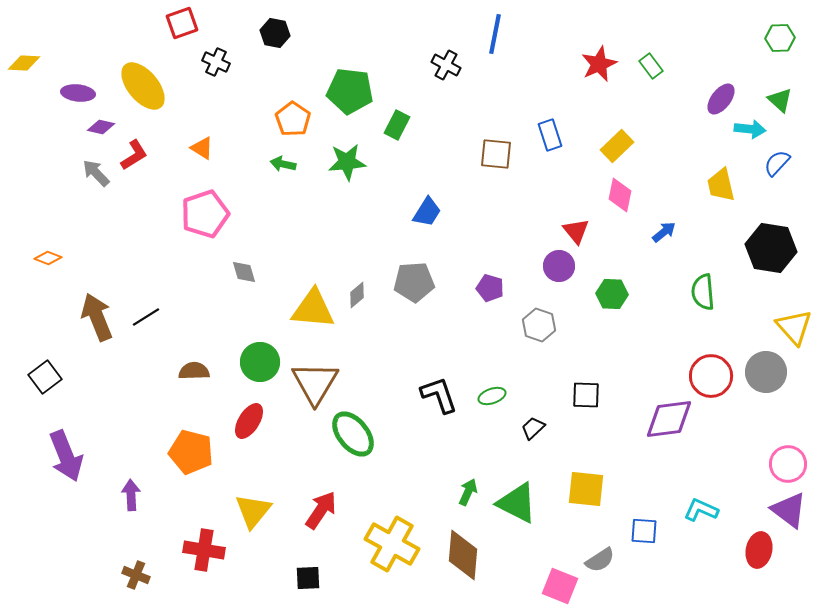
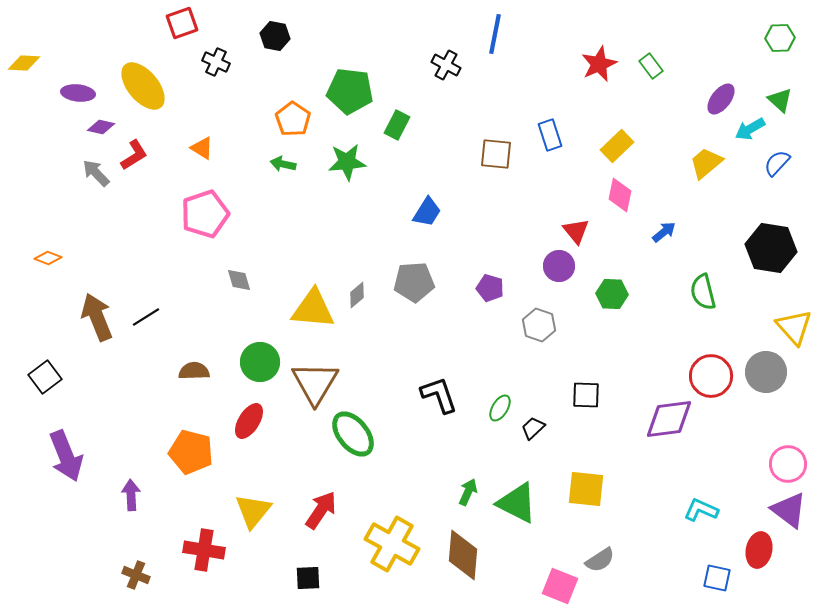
black hexagon at (275, 33): moved 3 px down
cyan arrow at (750, 129): rotated 144 degrees clockwise
yellow trapezoid at (721, 185): moved 15 px left, 22 px up; rotated 63 degrees clockwise
gray diamond at (244, 272): moved 5 px left, 8 px down
green semicircle at (703, 292): rotated 9 degrees counterclockwise
green ellipse at (492, 396): moved 8 px right, 12 px down; rotated 40 degrees counterclockwise
blue square at (644, 531): moved 73 px right, 47 px down; rotated 8 degrees clockwise
